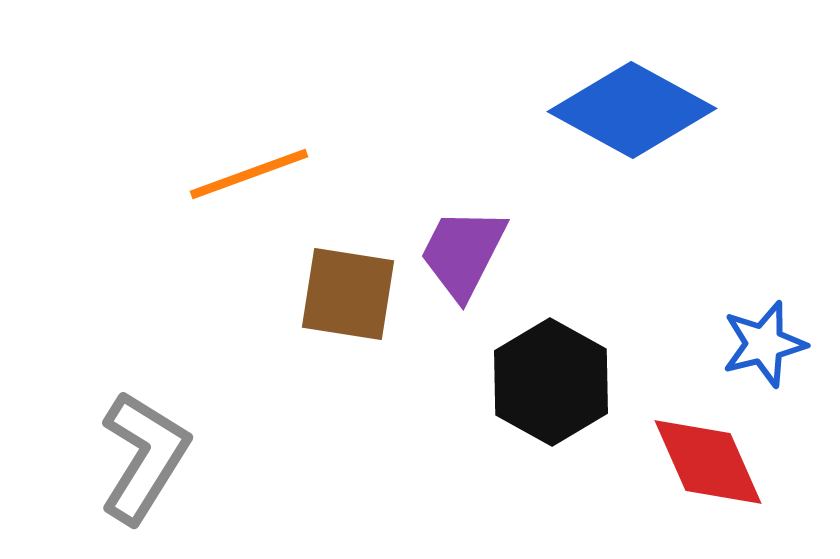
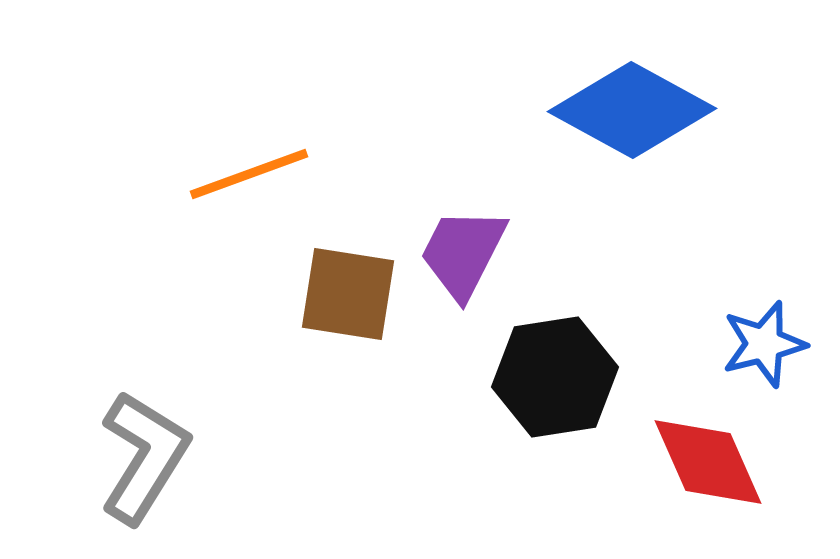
black hexagon: moved 4 px right, 5 px up; rotated 22 degrees clockwise
